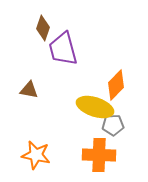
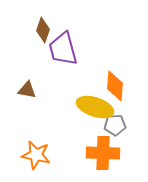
brown diamond: moved 2 px down
orange diamond: moved 1 px left, 1 px down; rotated 40 degrees counterclockwise
brown triangle: moved 2 px left
gray pentagon: moved 2 px right
orange cross: moved 4 px right, 2 px up
